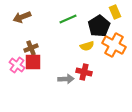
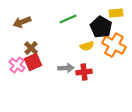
yellow rectangle: moved 1 px right, 1 px down; rotated 72 degrees counterclockwise
brown arrow: moved 5 px down
black pentagon: moved 2 px right, 1 px down; rotated 10 degrees counterclockwise
brown cross: rotated 24 degrees counterclockwise
red square: rotated 24 degrees counterclockwise
red cross: rotated 21 degrees counterclockwise
gray arrow: moved 11 px up
